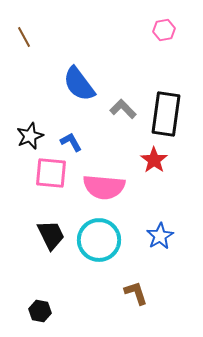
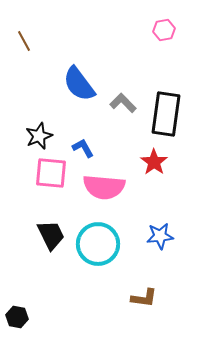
brown line: moved 4 px down
gray L-shape: moved 6 px up
black star: moved 9 px right
blue L-shape: moved 12 px right, 6 px down
red star: moved 2 px down
blue star: rotated 24 degrees clockwise
cyan circle: moved 1 px left, 4 px down
brown L-shape: moved 8 px right, 5 px down; rotated 116 degrees clockwise
black hexagon: moved 23 px left, 6 px down
